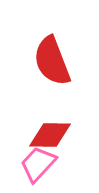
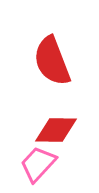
red diamond: moved 6 px right, 5 px up
